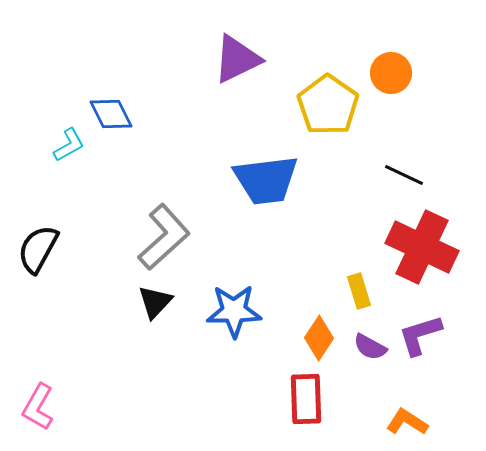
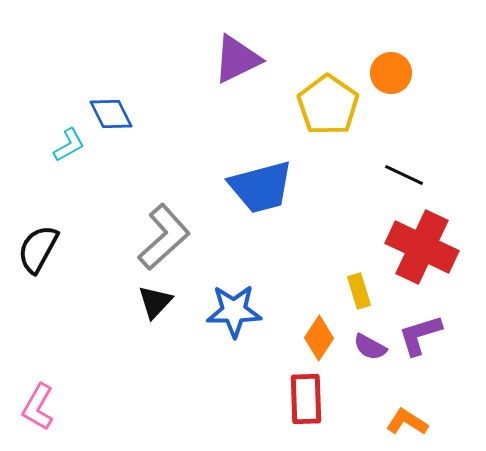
blue trapezoid: moved 5 px left, 7 px down; rotated 8 degrees counterclockwise
